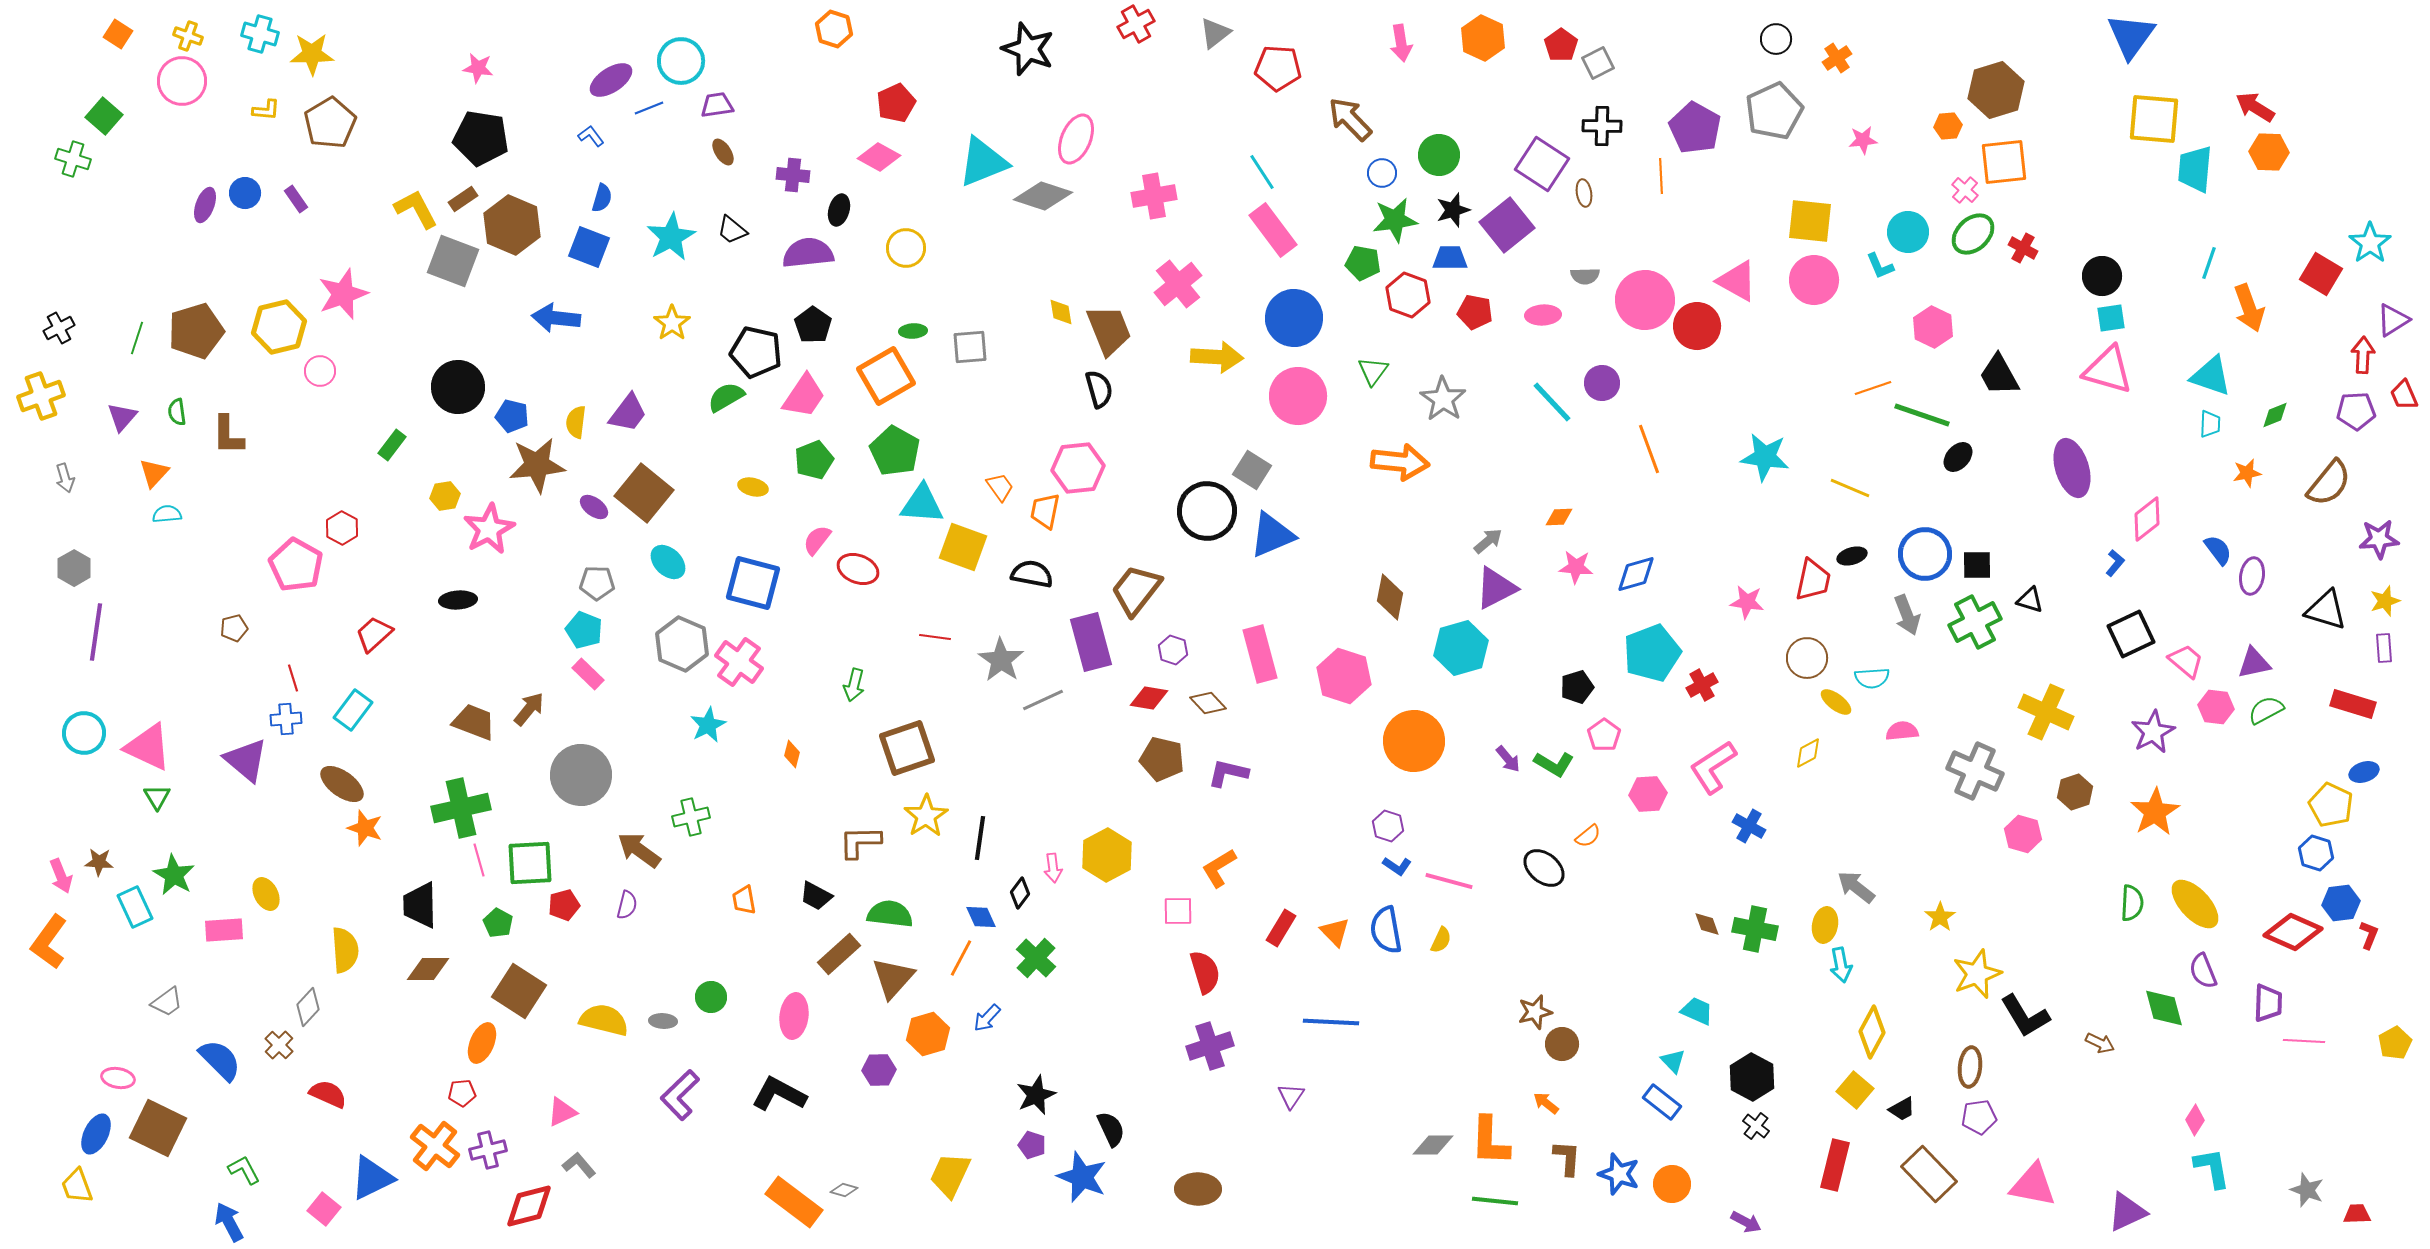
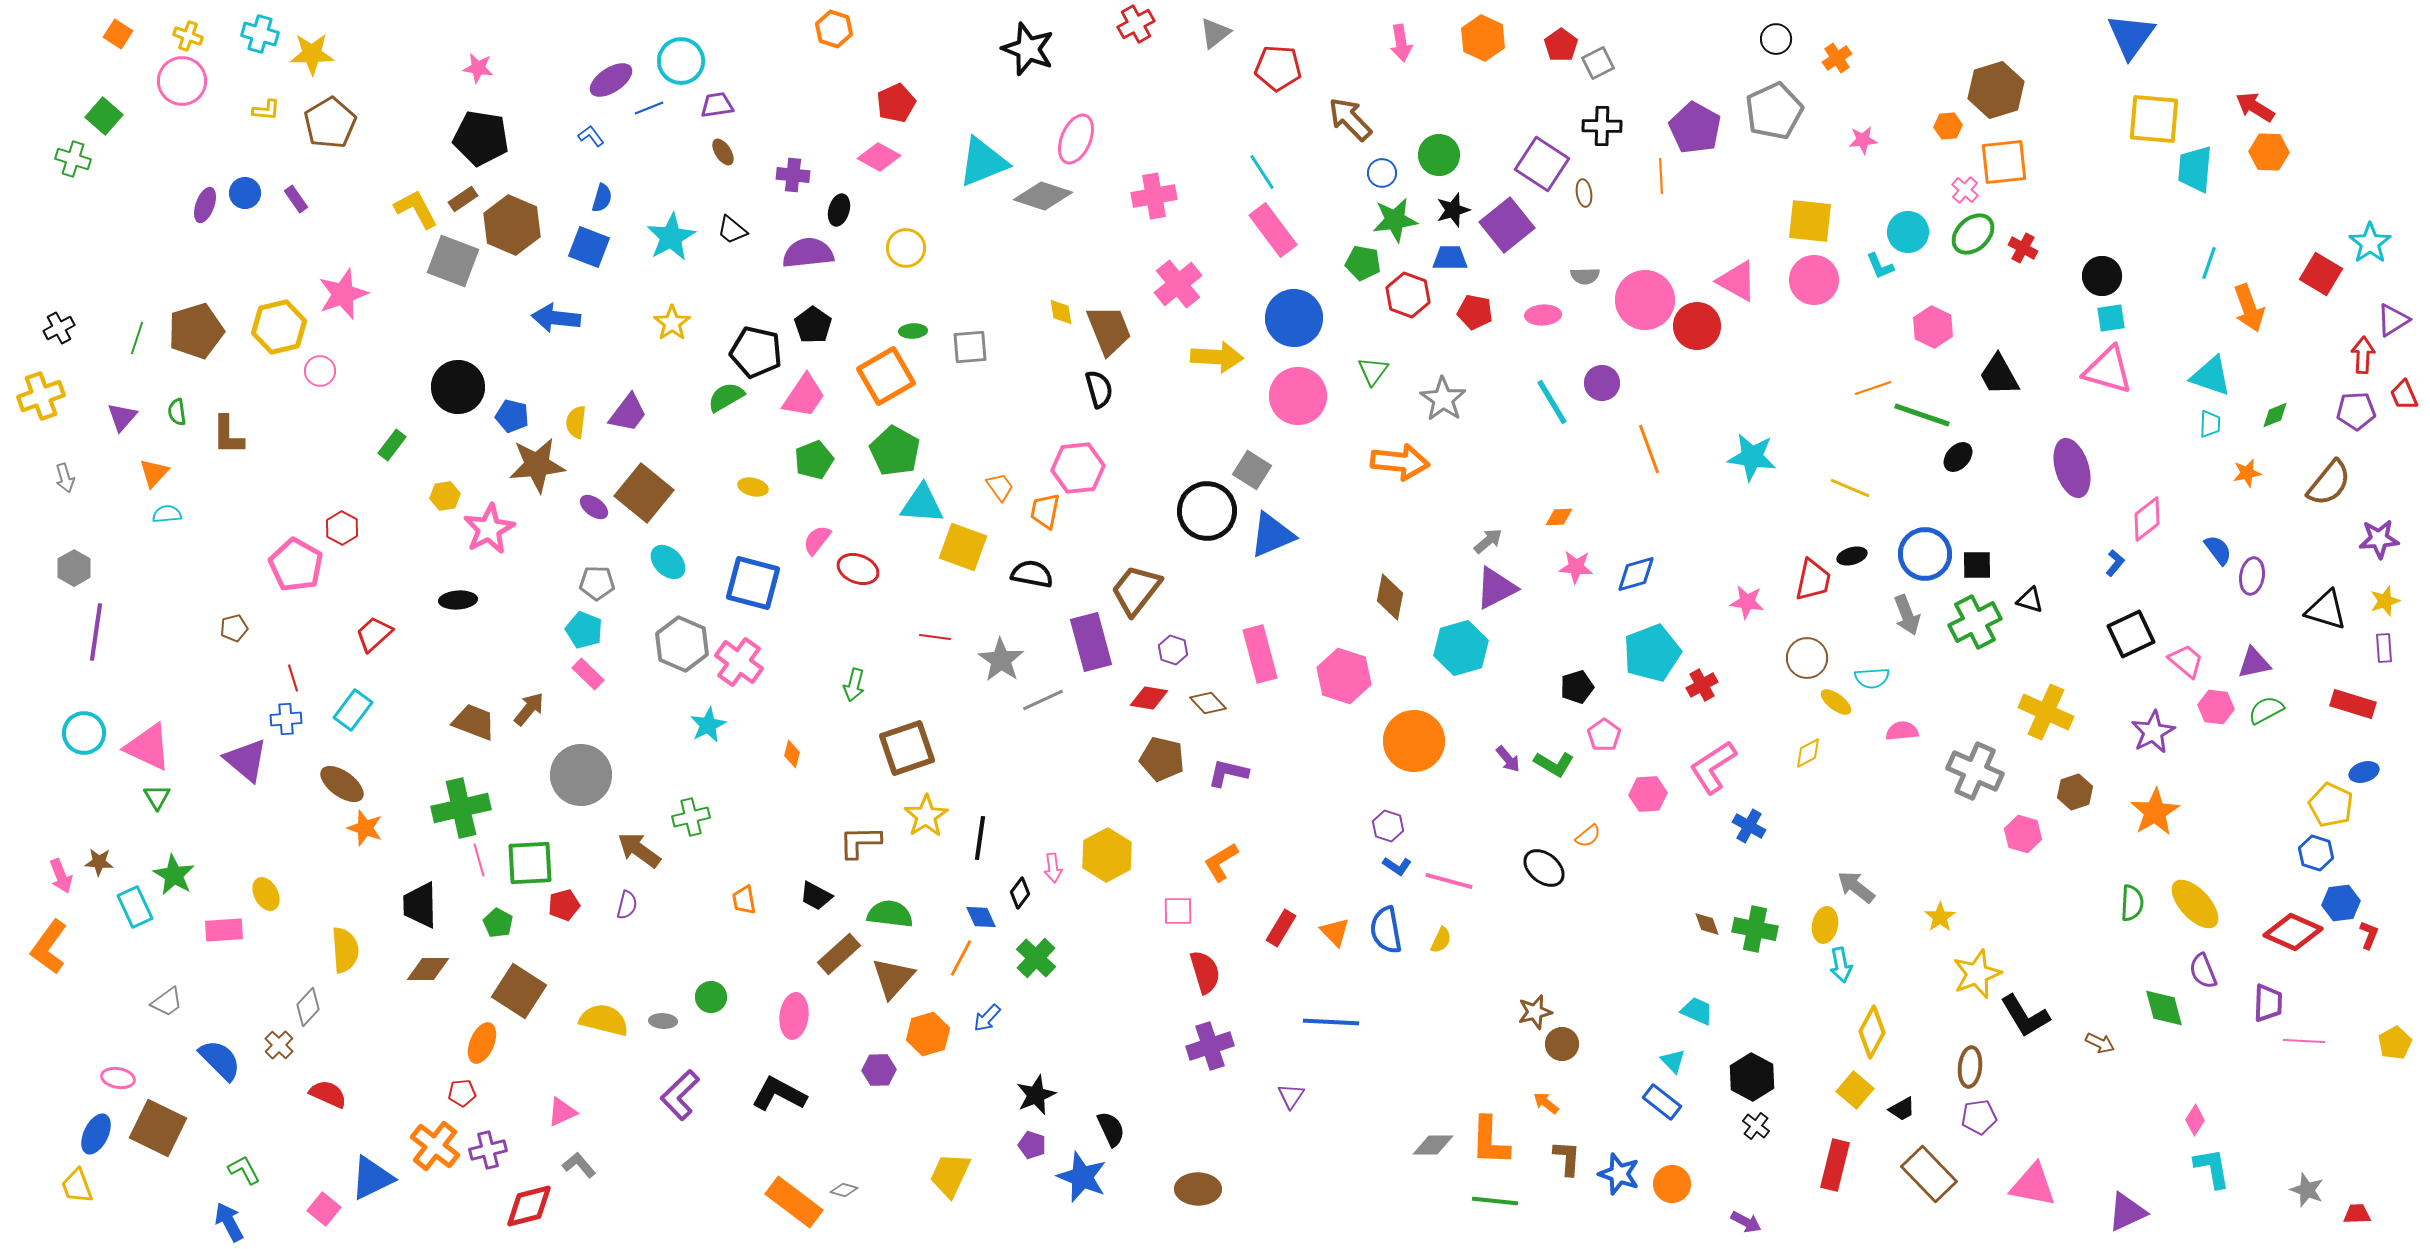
cyan line at (1552, 402): rotated 12 degrees clockwise
cyan star at (1765, 457): moved 13 px left
orange L-shape at (1219, 868): moved 2 px right, 6 px up
orange L-shape at (49, 942): moved 5 px down
